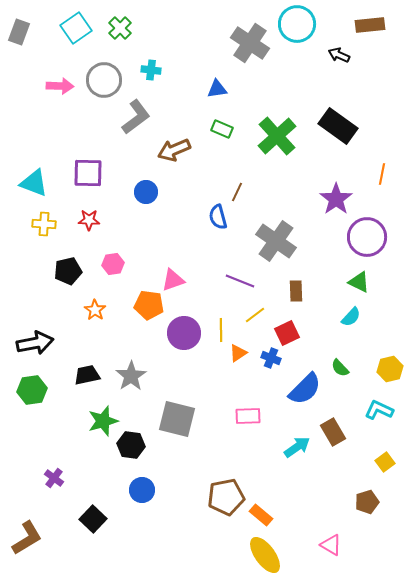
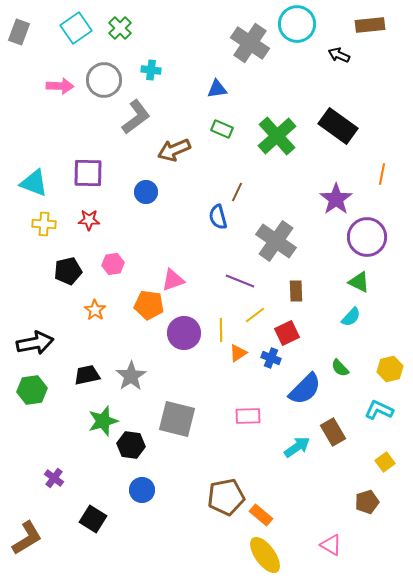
black square at (93, 519): rotated 12 degrees counterclockwise
